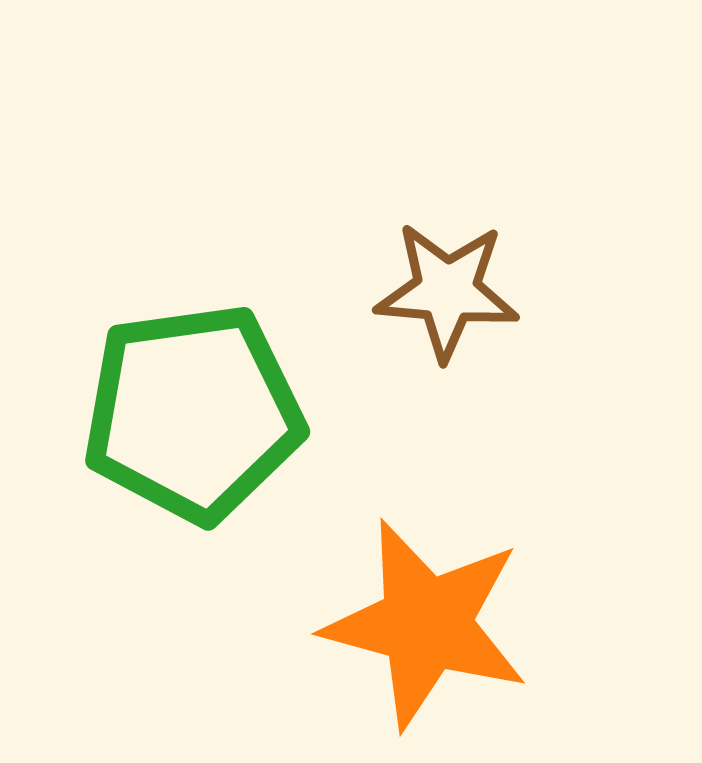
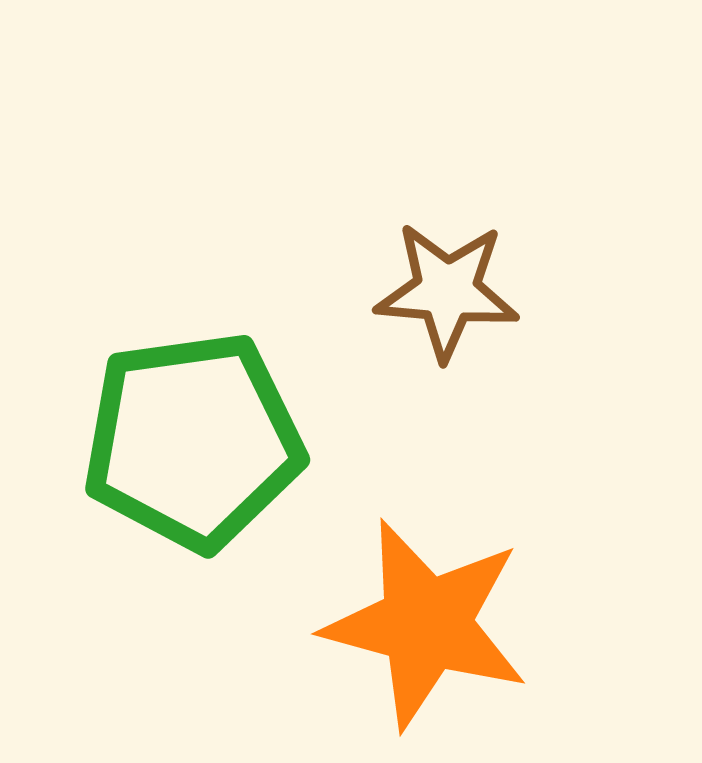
green pentagon: moved 28 px down
